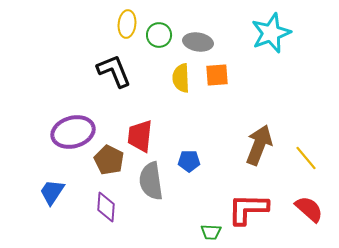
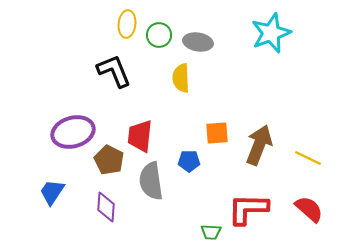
orange square: moved 58 px down
yellow line: moved 2 px right; rotated 24 degrees counterclockwise
